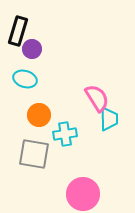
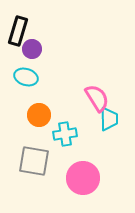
cyan ellipse: moved 1 px right, 2 px up
gray square: moved 7 px down
pink circle: moved 16 px up
